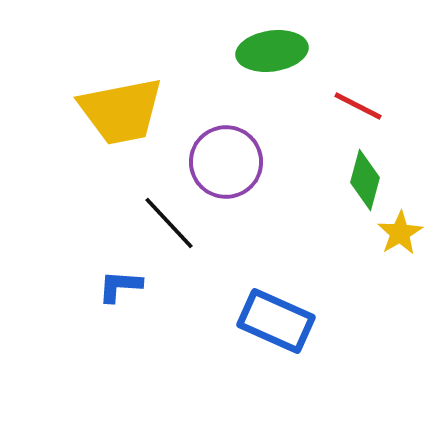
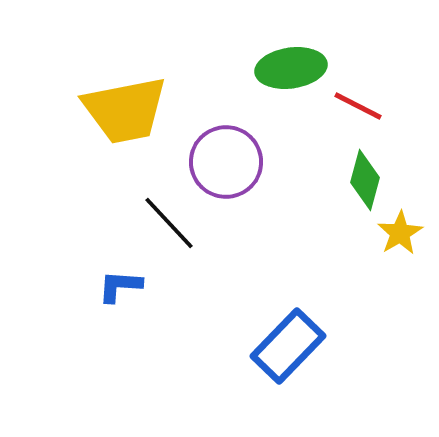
green ellipse: moved 19 px right, 17 px down
yellow trapezoid: moved 4 px right, 1 px up
blue rectangle: moved 12 px right, 25 px down; rotated 70 degrees counterclockwise
